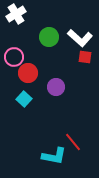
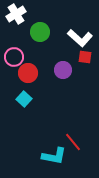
green circle: moved 9 px left, 5 px up
purple circle: moved 7 px right, 17 px up
